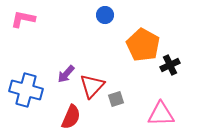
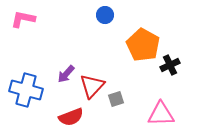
red semicircle: rotated 45 degrees clockwise
